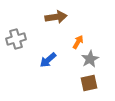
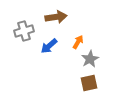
gray cross: moved 8 px right, 8 px up
blue arrow: moved 1 px right, 14 px up
